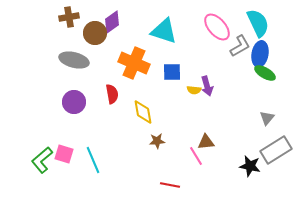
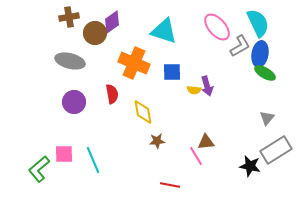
gray ellipse: moved 4 px left, 1 px down
pink square: rotated 18 degrees counterclockwise
green L-shape: moved 3 px left, 9 px down
